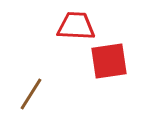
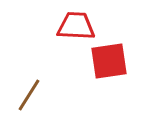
brown line: moved 2 px left, 1 px down
